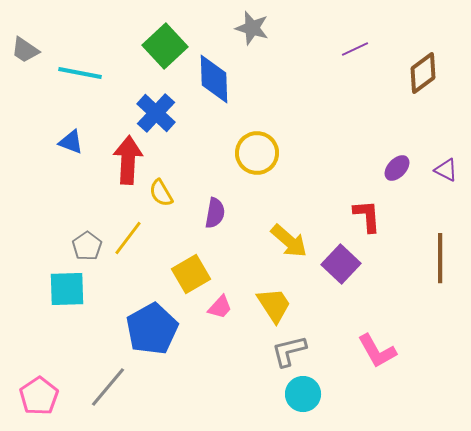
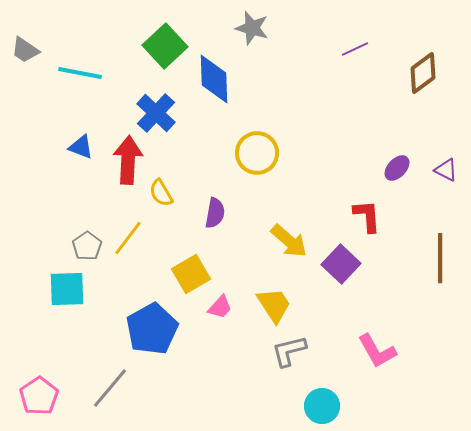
blue triangle: moved 10 px right, 5 px down
gray line: moved 2 px right, 1 px down
cyan circle: moved 19 px right, 12 px down
